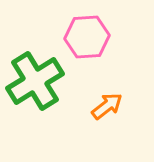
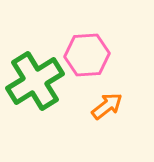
pink hexagon: moved 18 px down
